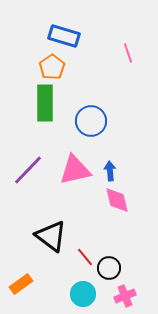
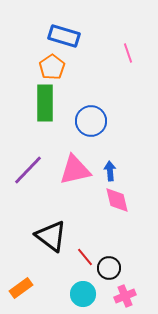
orange rectangle: moved 4 px down
